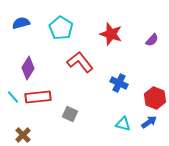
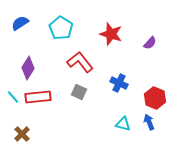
blue semicircle: moved 1 px left; rotated 18 degrees counterclockwise
purple semicircle: moved 2 px left, 3 px down
gray square: moved 9 px right, 22 px up
blue arrow: rotated 77 degrees counterclockwise
brown cross: moved 1 px left, 1 px up
